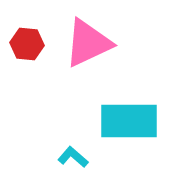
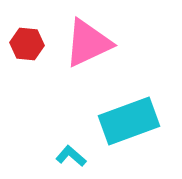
cyan rectangle: rotated 20 degrees counterclockwise
cyan L-shape: moved 2 px left, 1 px up
